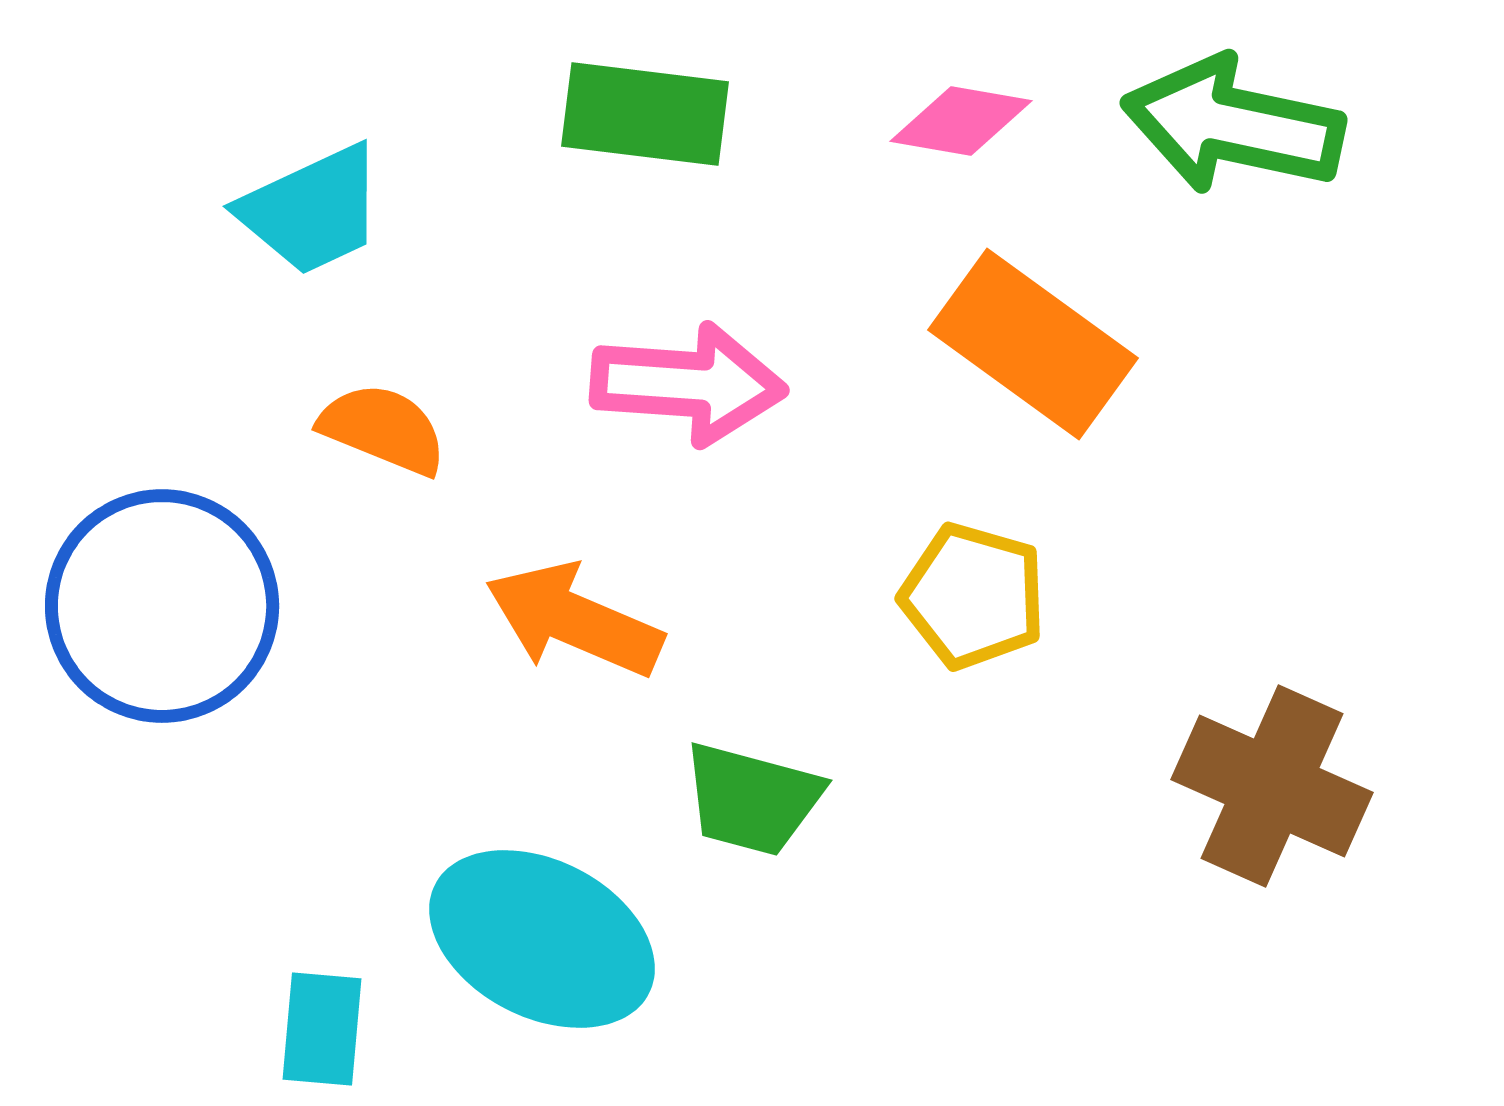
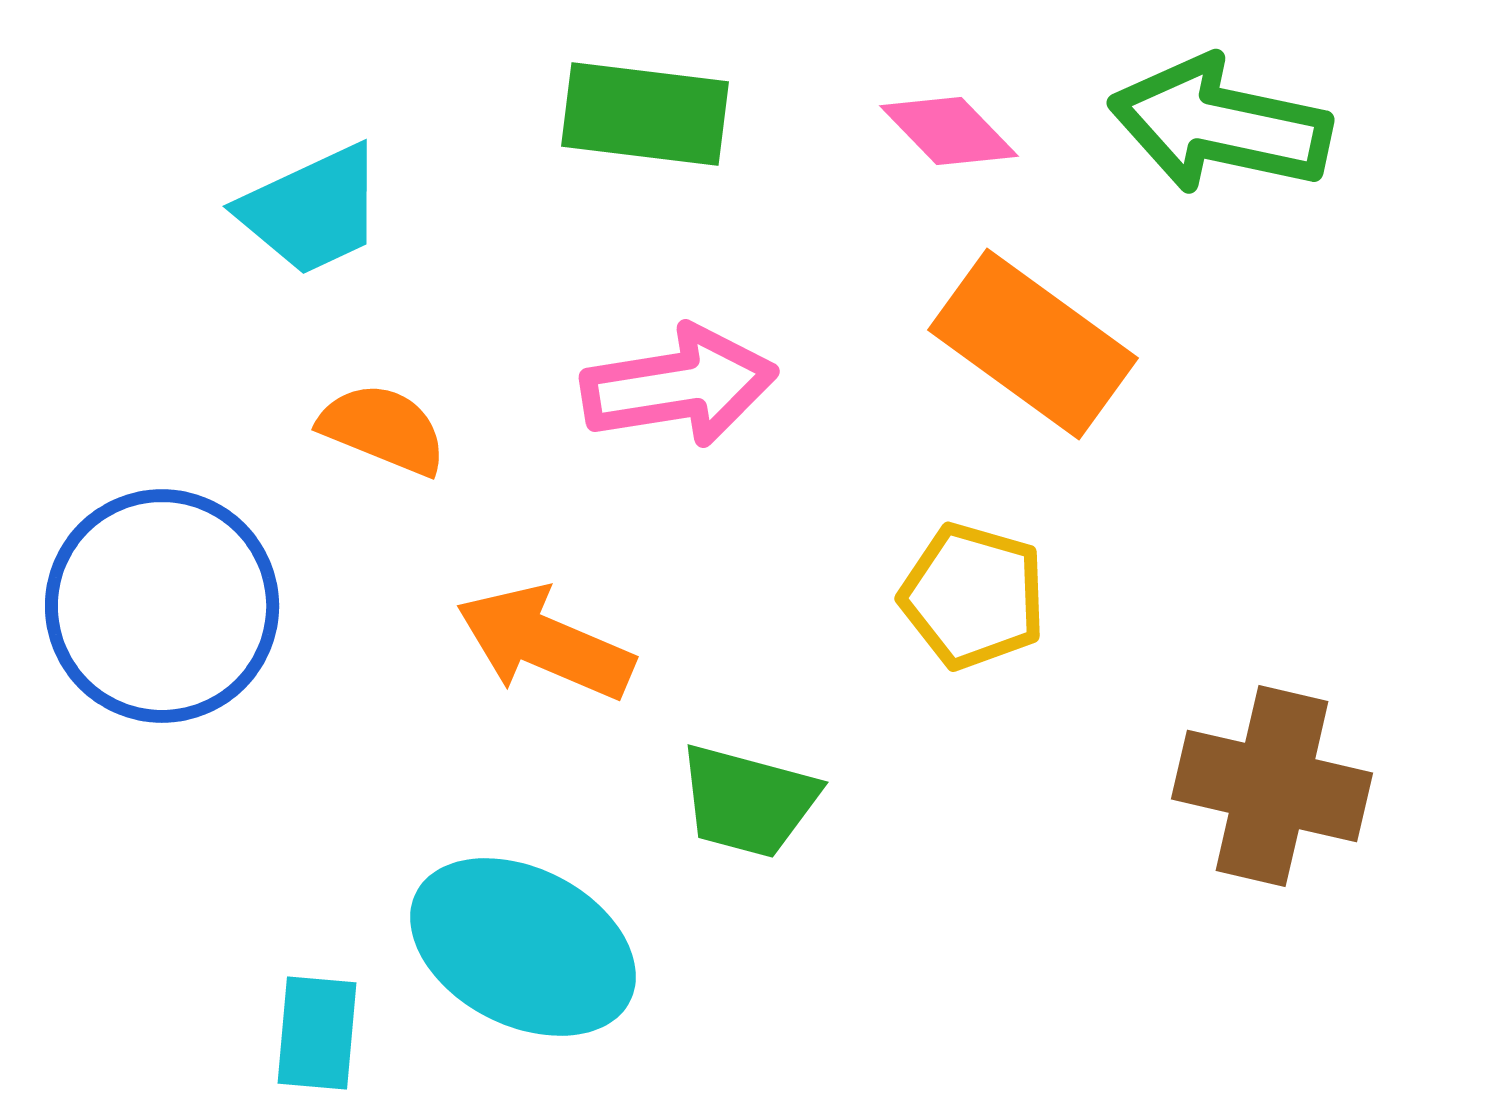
pink diamond: moved 12 px left, 10 px down; rotated 36 degrees clockwise
green arrow: moved 13 px left
pink arrow: moved 9 px left, 2 px down; rotated 13 degrees counterclockwise
orange arrow: moved 29 px left, 23 px down
brown cross: rotated 11 degrees counterclockwise
green trapezoid: moved 4 px left, 2 px down
cyan ellipse: moved 19 px left, 8 px down
cyan rectangle: moved 5 px left, 4 px down
